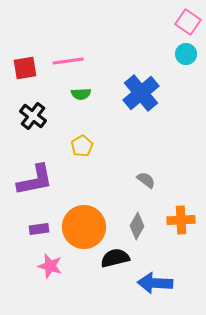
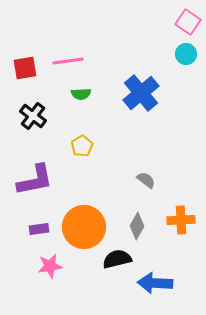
black semicircle: moved 2 px right, 1 px down
pink star: rotated 25 degrees counterclockwise
